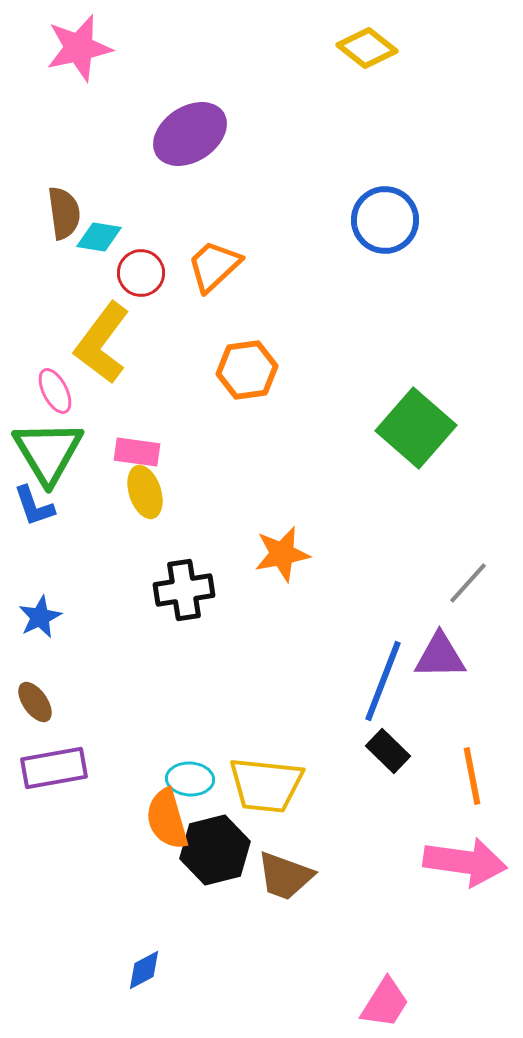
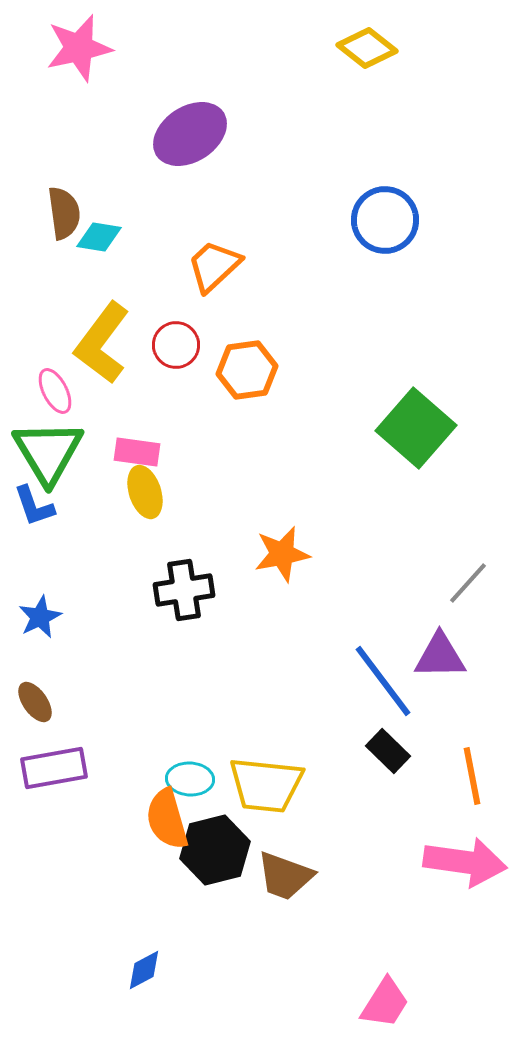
red circle: moved 35 px right, 72 px down
blue line: rotated 58 degrees counterclockwise
